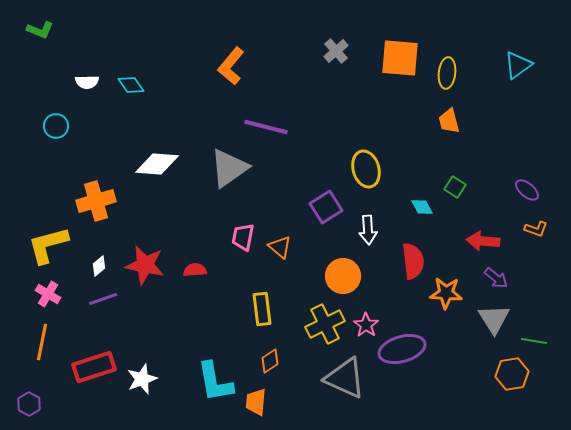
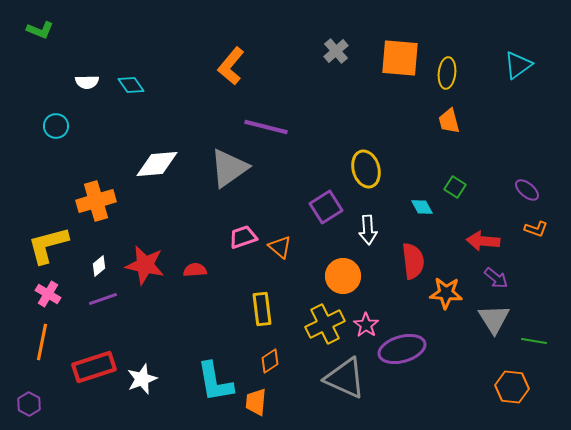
white diamond at (157, 164): rotated 9 degrees counterclockwise
pink trapezoid at (243, 237): rotated 60 degrees clockwise
orange hexagon at (512, 374): moved 13 px down; rotated 16 degrees clockwise
